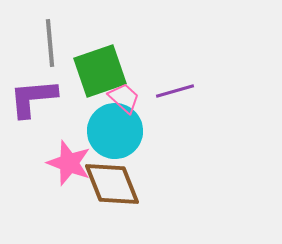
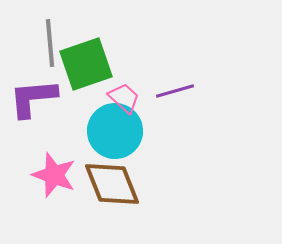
green square: moved 14 px left, 7 px up
pink star: moved 15 px left, 12 px down
